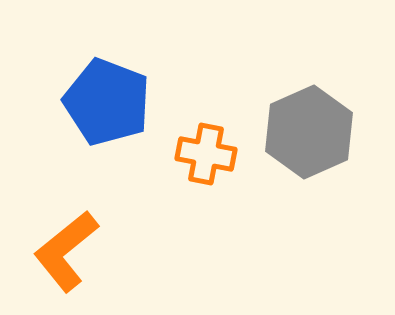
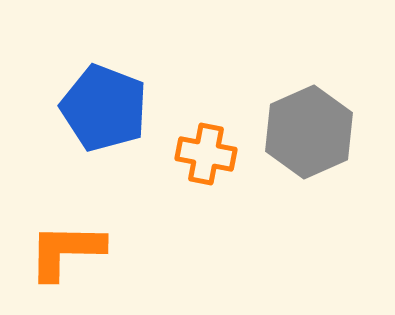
blue pentagon: moved 3 px left, 6 px down
orange L-shape: rotated 40 degrees clockwise
